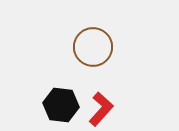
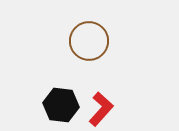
brown circle: moved 4 px left, 6 px up
